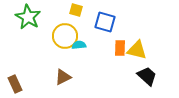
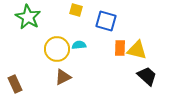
blue square: moved 1 px right, 1 px up
yellow circle: moved 8 px left, 13 px down
